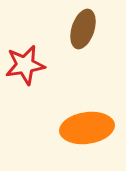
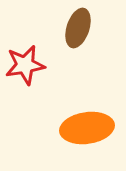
brown ellipse: moved 5 px left, 1 px up
